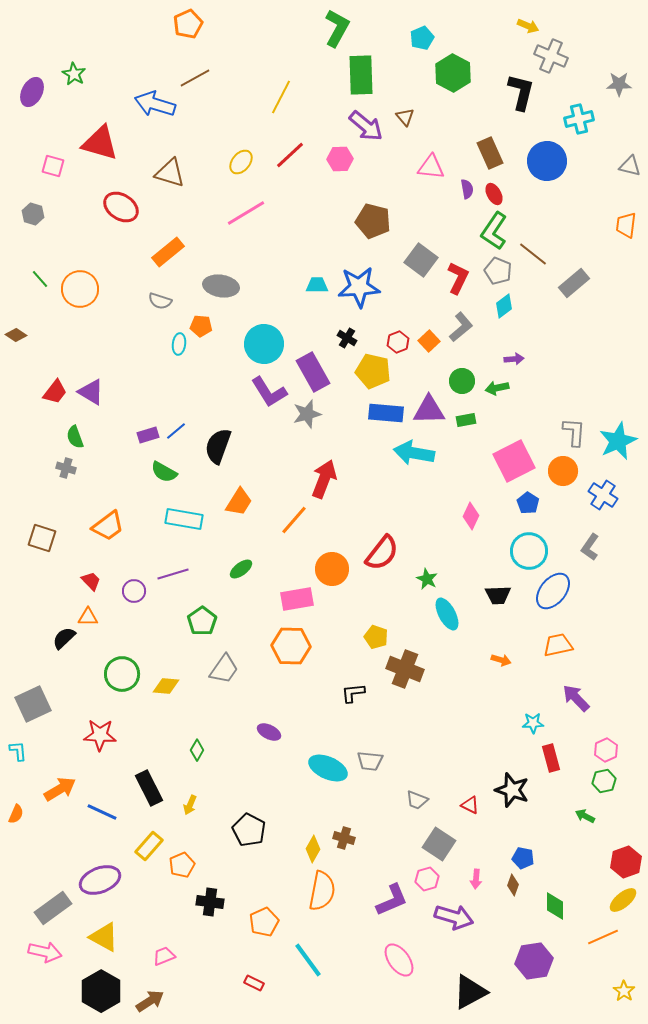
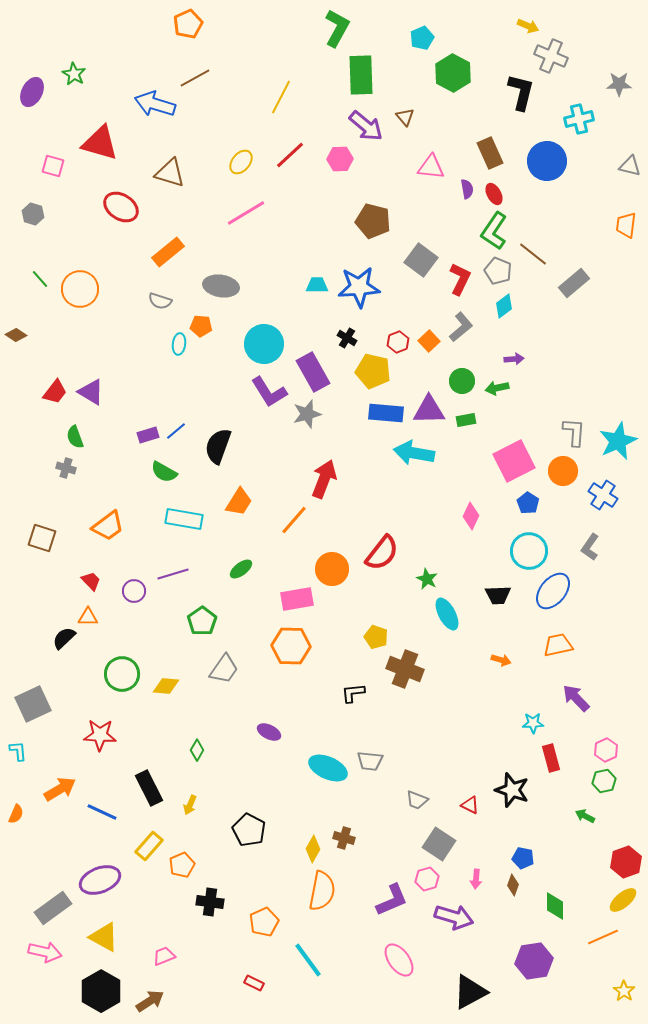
red L-shape at (458, 278): moved 2 px right, 1 px down
